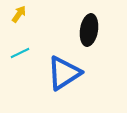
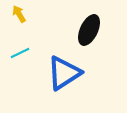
yellow arrow: rotated 66 degrees counterclockwise
black ellipse: rotated 16 degrees clockwise
